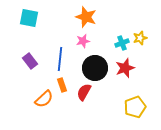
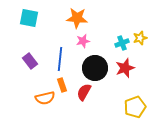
orange star: moved 9 px left, 1 px down; rotated 15 degrees counterclockwise
orange semicircle: moved 1 px right, 1 px up; rotated 30 degrees clockwise
